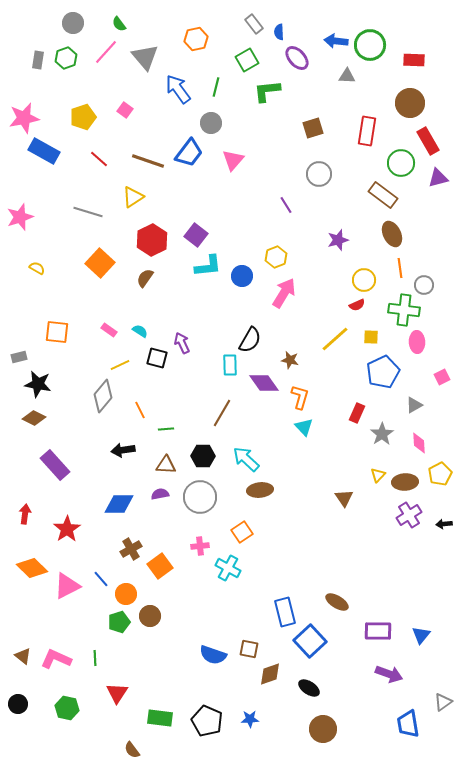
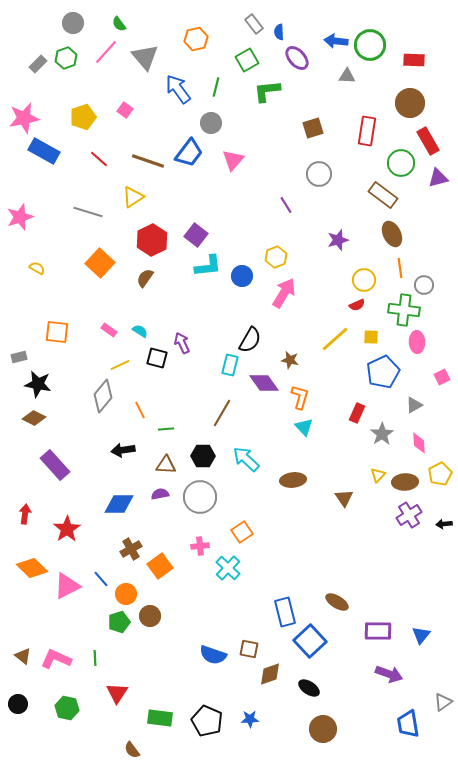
gray rectangle at (38, 60): moved 4 px down; rotated 36 degrees clockwise
cyan rectangle at (230, 365): rotated 15 degrees clockwise
brown ellipse at (260, 490): moved 33 px right, 10 px up
cyan cross at (228, 568): rotated 15 degrees clockwise
